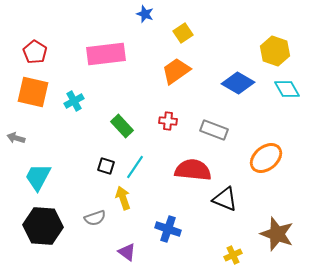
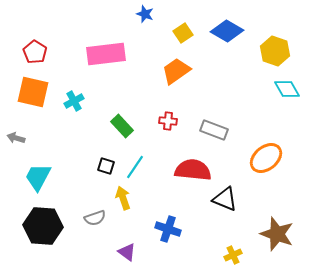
blue diamond: moved 11 px left, 52 px up
